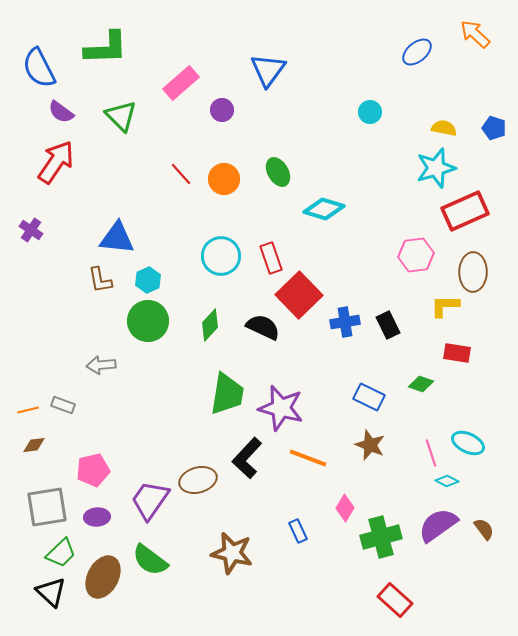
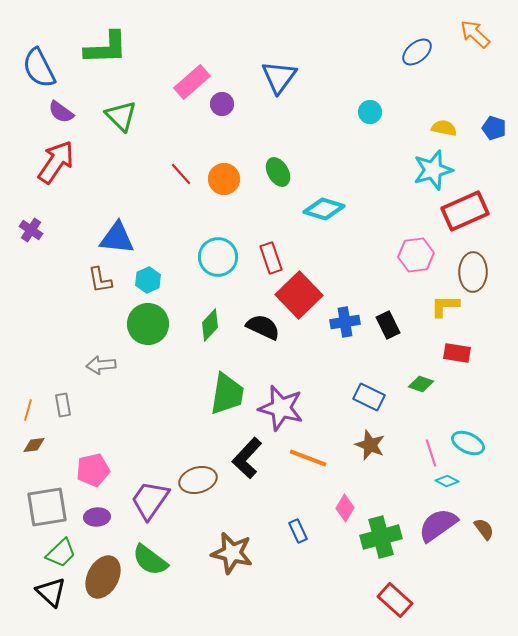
blue triangle at (268, 70): moved 11 px right, 7 px down
pink rectangle at (181, 83): moved 11 px right, 1 px up
purple circle at (222, 110): moved 6 px up
cyan star at (436, 168): moved 3 px left, 2 px down
cyan circle at (221, 256): moved 3 px left, 1 px down
green circle at (148, 321): moved 3 px down
gray rectangle at (63, 405): rotated 60 degrees clockwise
orange line at (28, 410): rotated 60 degrees counterclockwise
